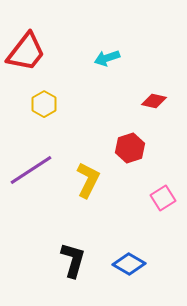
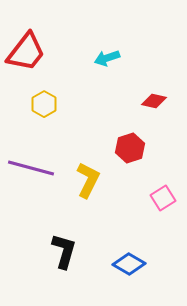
purple line: moved 2 px up; rotated 48 degrees clockwise
black L-shape: moved 9 px left, 9 px up
